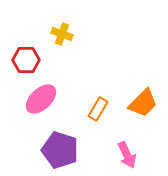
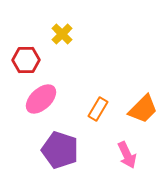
yellow cross: rotated 25 degrees clockwise
orange trapezoid: moved 6 px down
